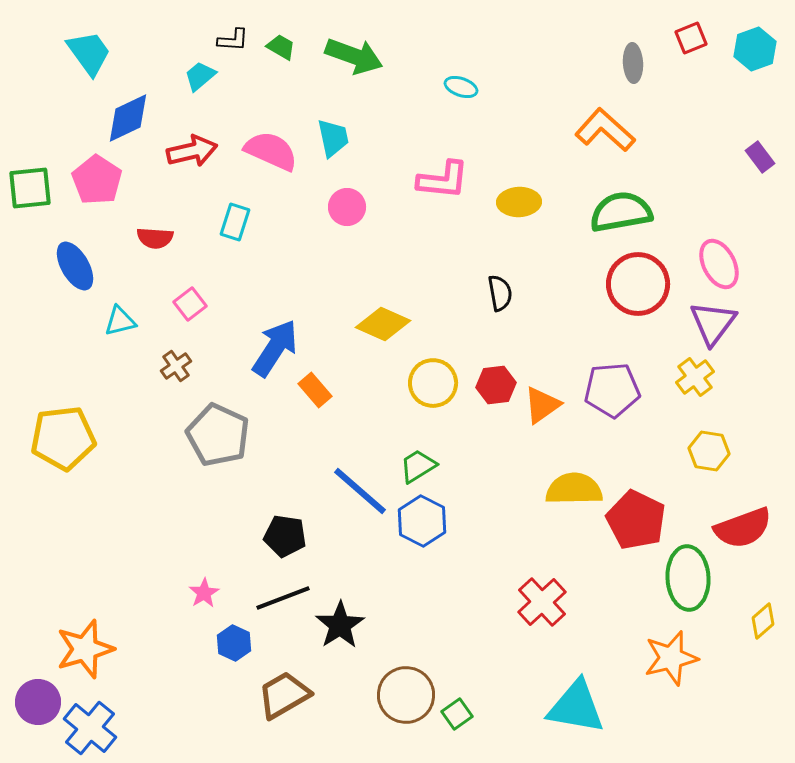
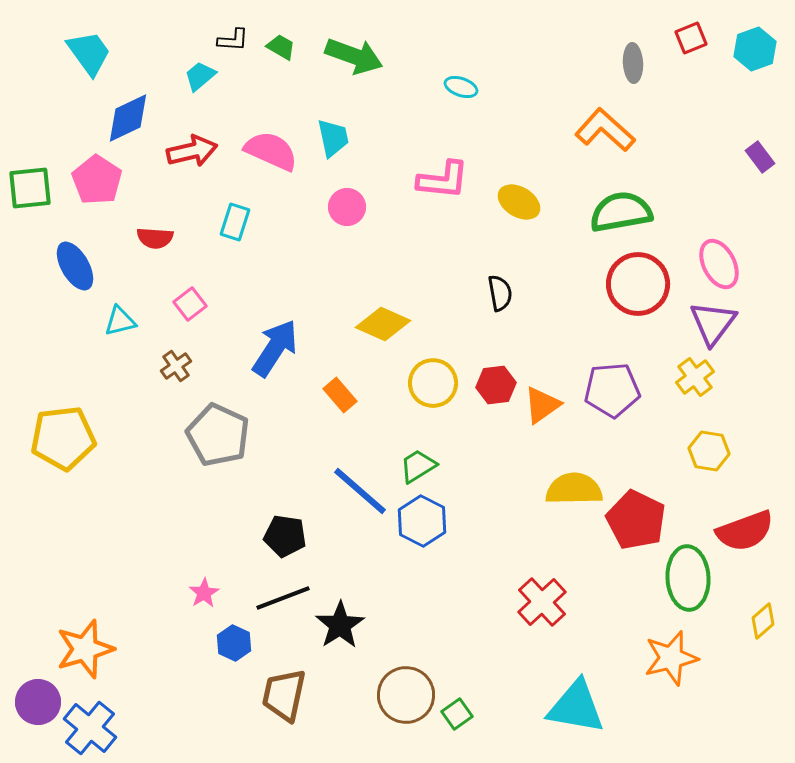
yellow ellipse at (519, 202): rotated 33 degrees clockwise
orange rectangle at (315, 390): moved 25 px right, 5 px down
red semicircle at (743, 528): moved 2 px right, 3 px down
brown trapezoid at (284, 695): rotated 48 degrees counterclockwise
